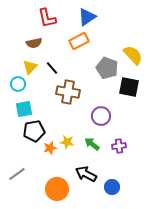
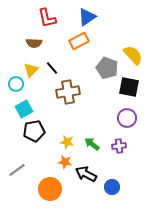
brown semicircle: rotated 14 degrees clockwise
yellow triangle: moved 1 px right, 3 px down
cyan circle: moved 2 px left
brown cross: rotated 20 degrees counterclockwise
cyan square: rotated 18 degrees counterclockwise
purple circle: moved 26 px right, 2 px down
orange star: moved 15 px right, 14 px down; rotated 24 degrees clockwise
gray line: moved 4 px up
orange circle: moved 7 px left
